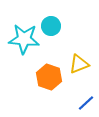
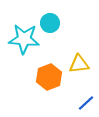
cyan circle: moved 1 px left, 3 px up
yellow triangle: rotated 15 degrees clockwise
orange hexagon: rotated 20 degrees clockwise
